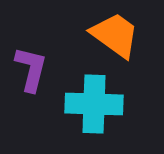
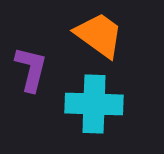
orange trapezoid: moved 16 px left
